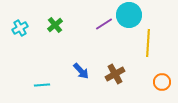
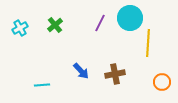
cyan circle: moved 1 px right, 3 px down
purple line: moved 4 px left, 1 px up; rotated 30 degrees counterclockwise
brown cross: rotated 18 degrees clockwise
